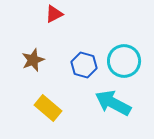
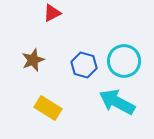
red triangle: moved 2 px left, 1 px up
cyan arrow: moved 4 px right, 1 px up
yellow rectangle: rotated 8 degrees counterclockwise
